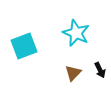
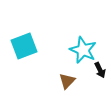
cyan star: moved 7 px right, 17 px down
brown triangle: moved 6 px left, 8 px down
